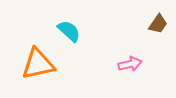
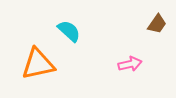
brown trapezoid: moved 1 px left
